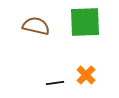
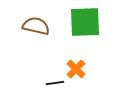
orange cross: moved 10 px left, 6 px up
